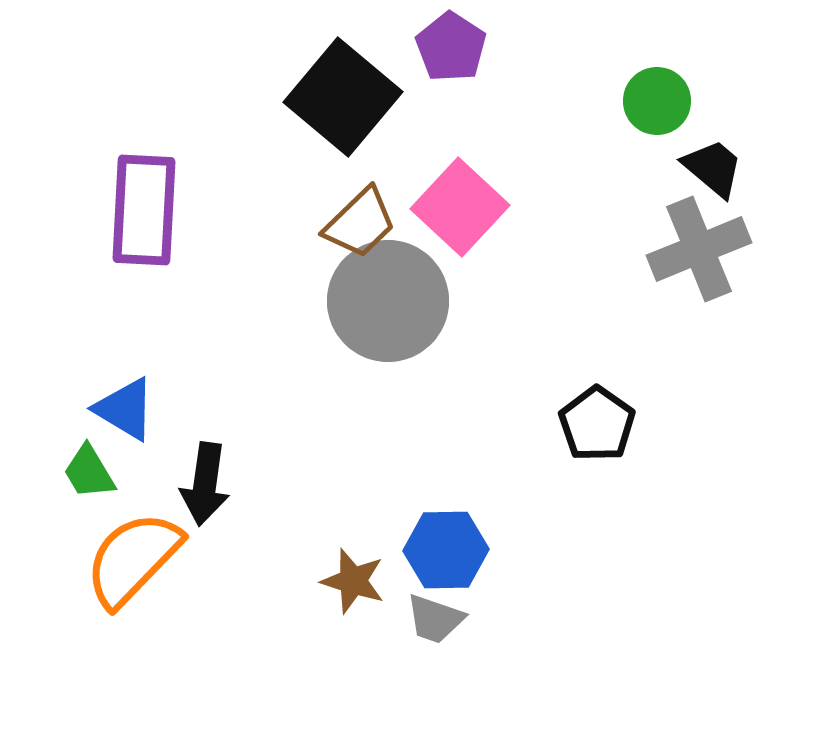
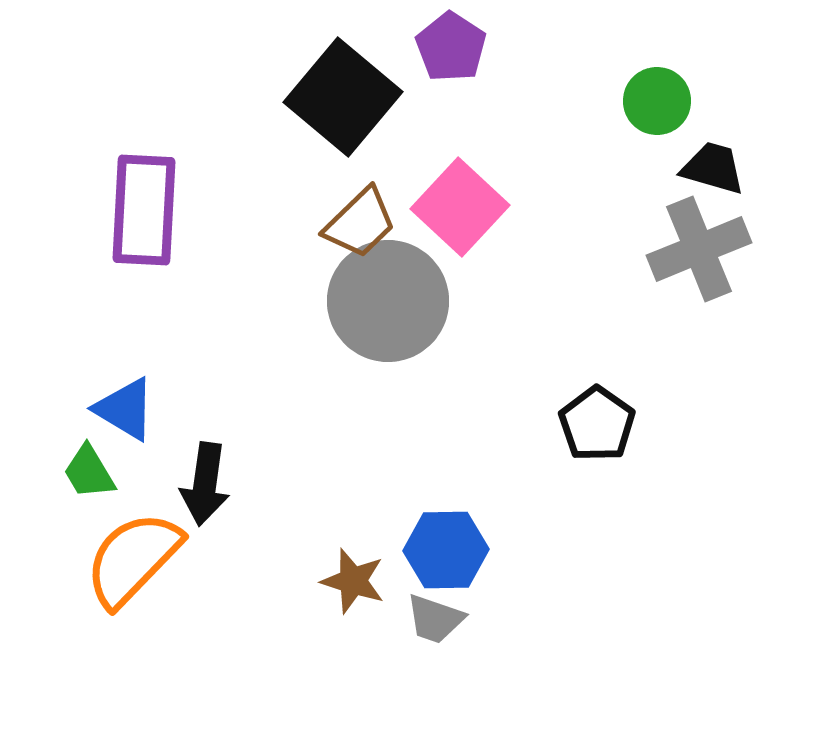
black trapezoid: rotated 24 degrees counterclockwise
